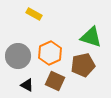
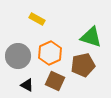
yellow rectangle: moved 3 px right, 5 px down
